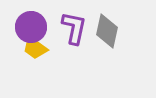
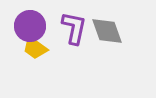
purple circle: moved 1 px left, 1 px up
gray diamond: rotated 32 degrees counterclockwise
